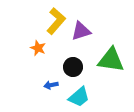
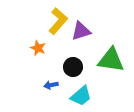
yellow L-shape: moved 2 px right
cyan trapezoid: moved 2 px right, 1 px up
